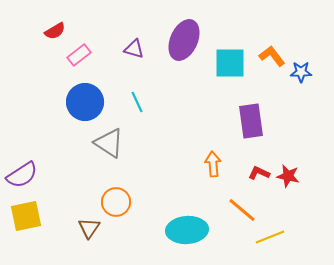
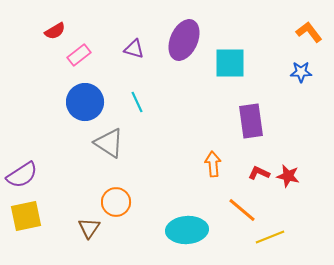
orange L-shape: moved 37 px right, 24 px up
